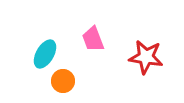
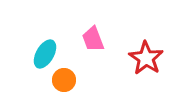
red star: moved 1 px down; rotated 24 degrees clockwise
orange circle: moved 1 px right, 1 px up
